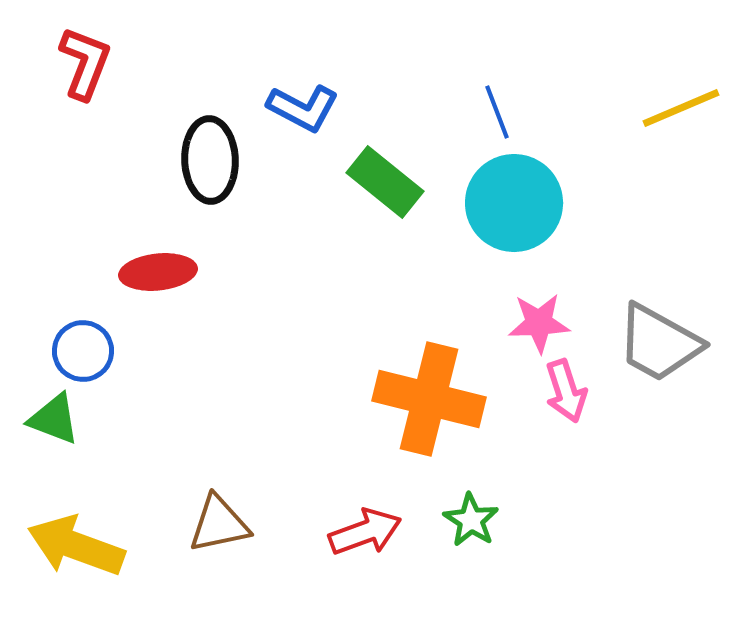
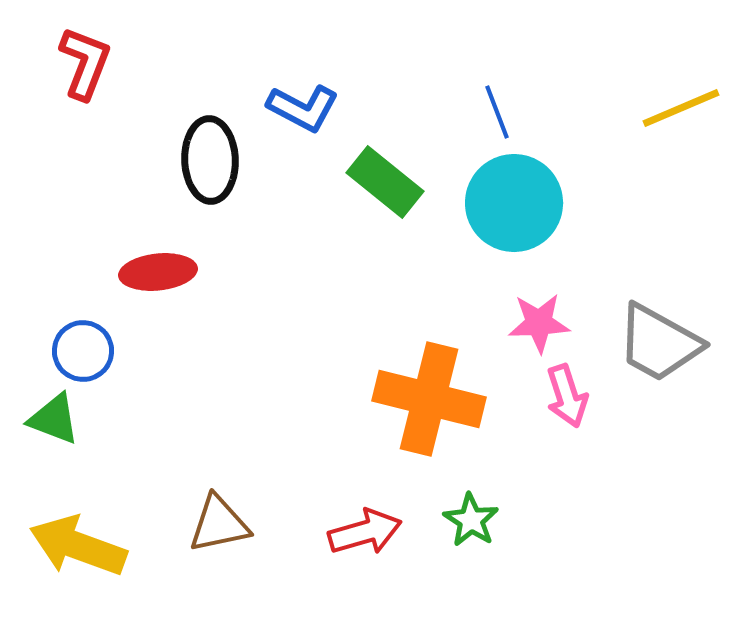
pink arrow: moved 1 px right, 5 px down
red arrow: rotated 4 degrees clockwise
yellow arrow: moved 2 px right
